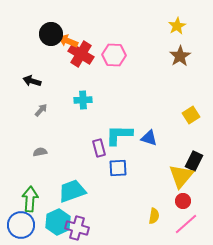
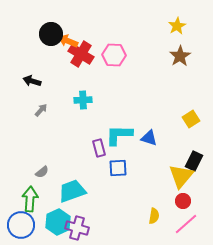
yellow square: moved 4 px down
gray semicircle: moved 2 px right, 20 px down; rotated 152 degrees clockwise
